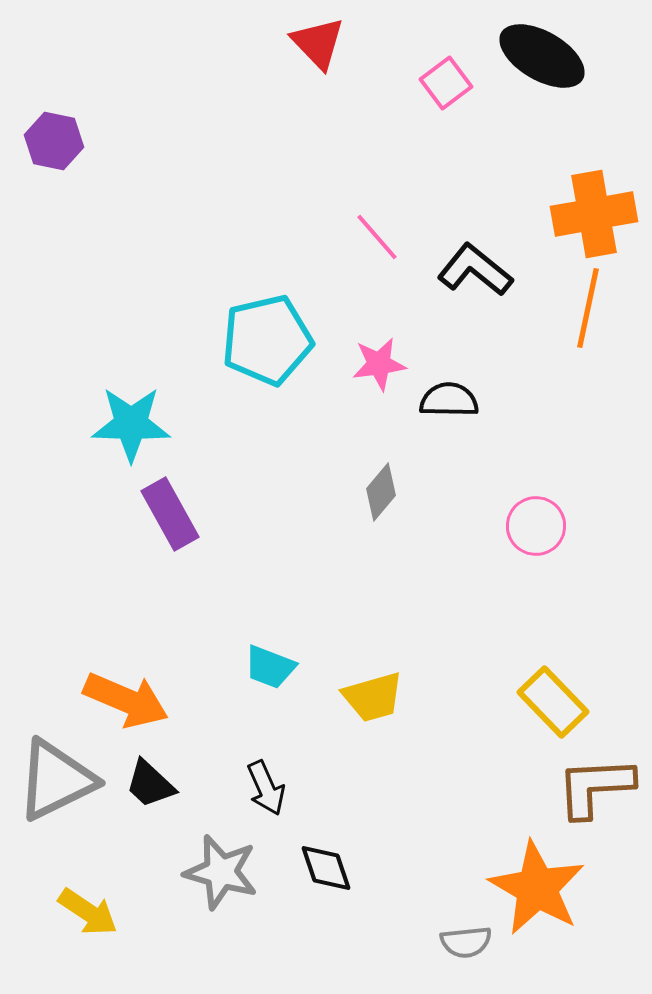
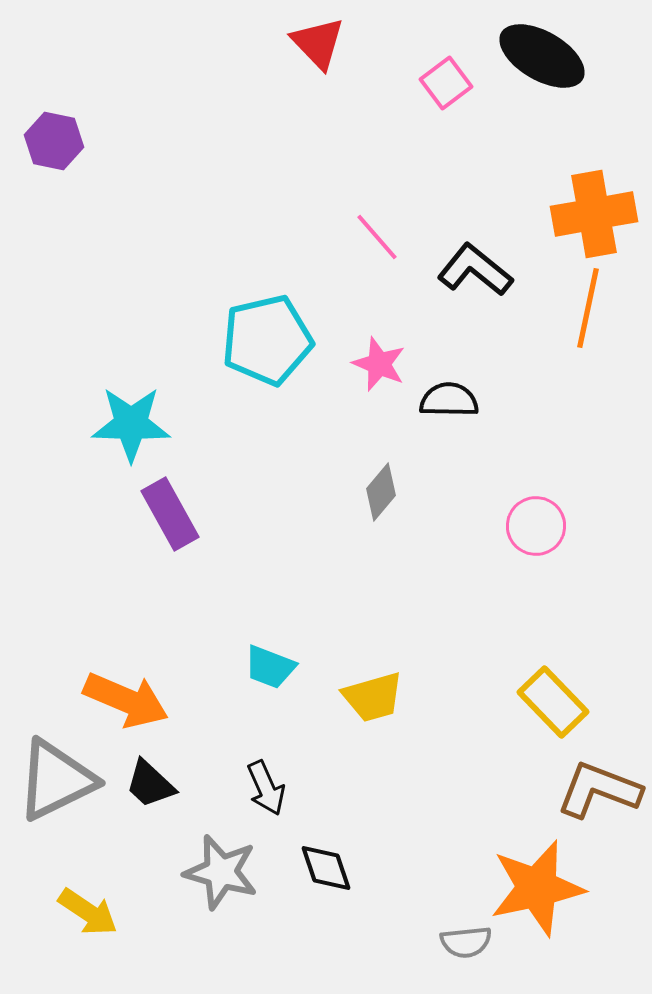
pink star: rotated 30 degrees clockwise
brown L-shape: moved 4 px right, 3 px down; rotated 24 degrees clockwise
orange star: rotated 30 degrees clockwise
